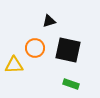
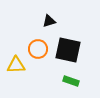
orange circle: moved 3 px right, 1 px down
yellow triangle: moved 2 px right
green rectangle: moved 3 px up
